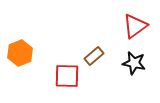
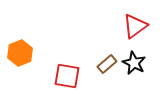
brown rectangle: moved 13 px right, 8 px down
black star: rotated 15 degrees clockwise
red square: rotated 8 degrees clockwise
